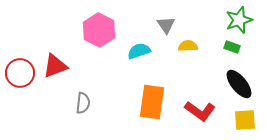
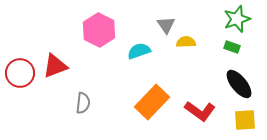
green star: moved 2 px left, 1 px up
yellow semicircle: moved 2 px left, 4 px up
orange rectangle: rotated 36 degrees clockwise
